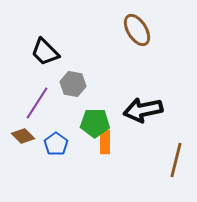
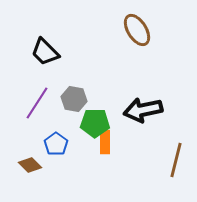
gray hexagon: moved 1 px right, 15 px down
brown diamond: moved 7 px right, 29 px down
